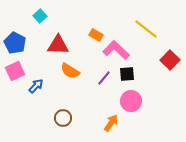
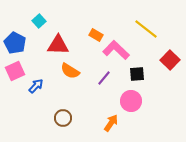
cyan square: moved 1 px left, 5 px down
black square: moved 10 px right
